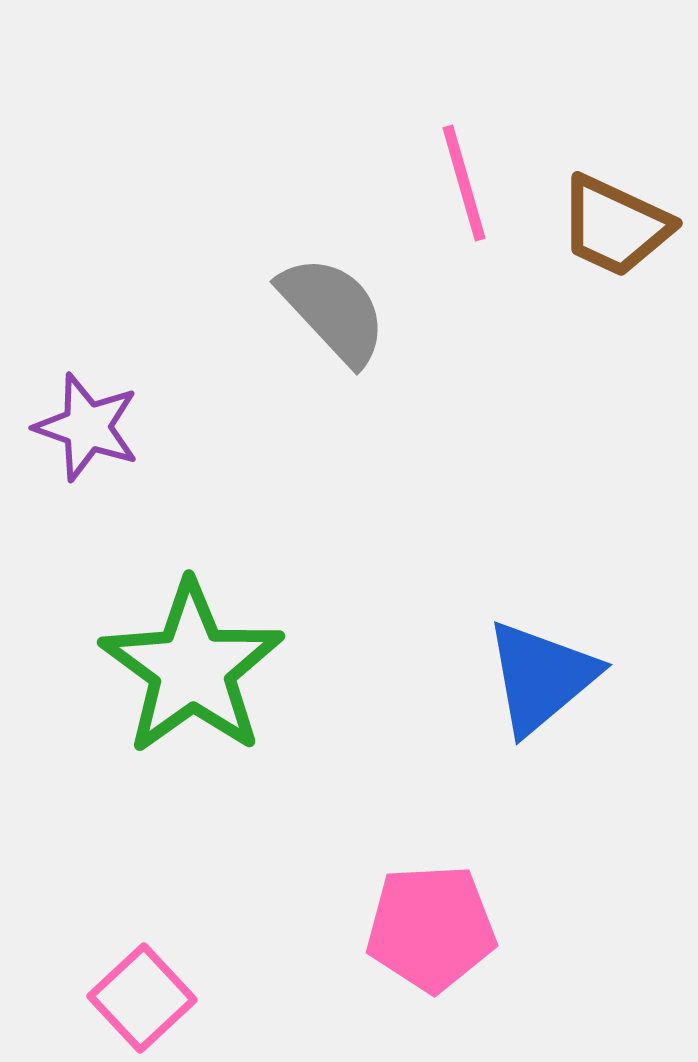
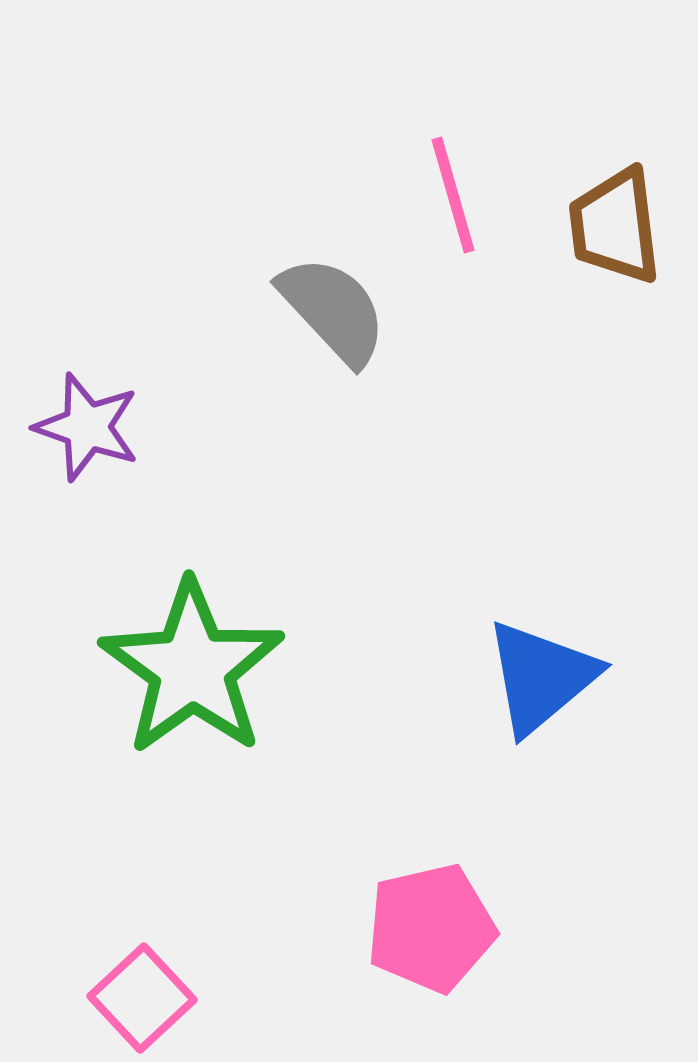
pink line: moved 11 px left, 12 px down
brown trapezoid: rotated 58 degrees clockwise
pink pentagon: rotated 10 degrees counterclockwise
